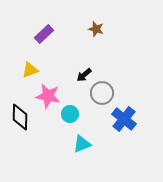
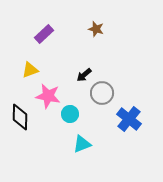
blue cross: moved 5 px right
